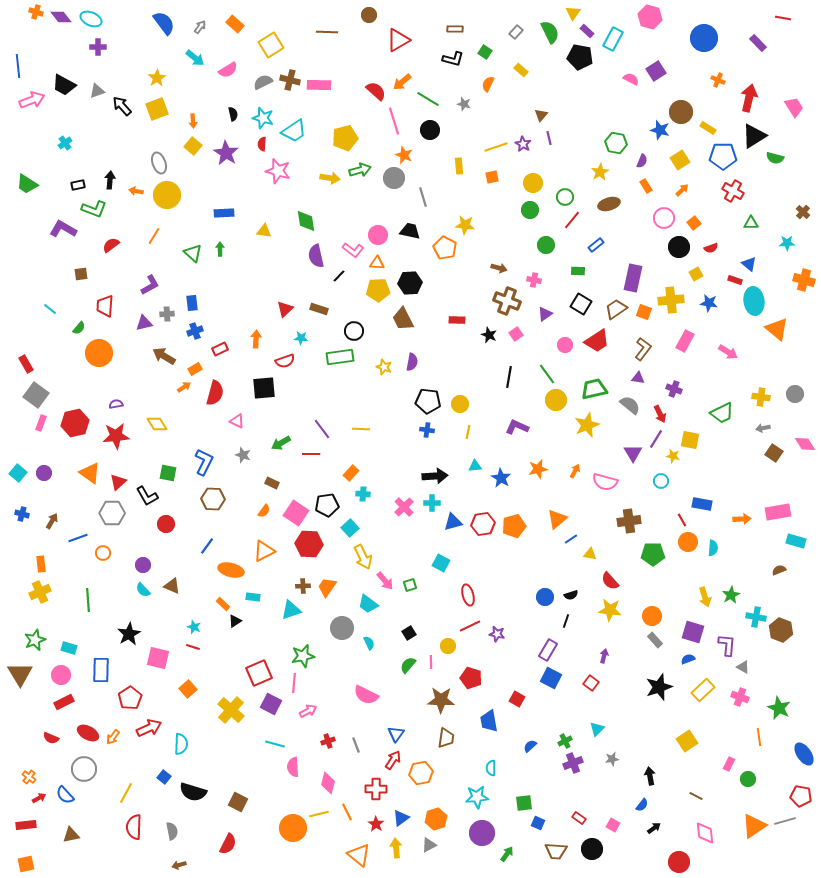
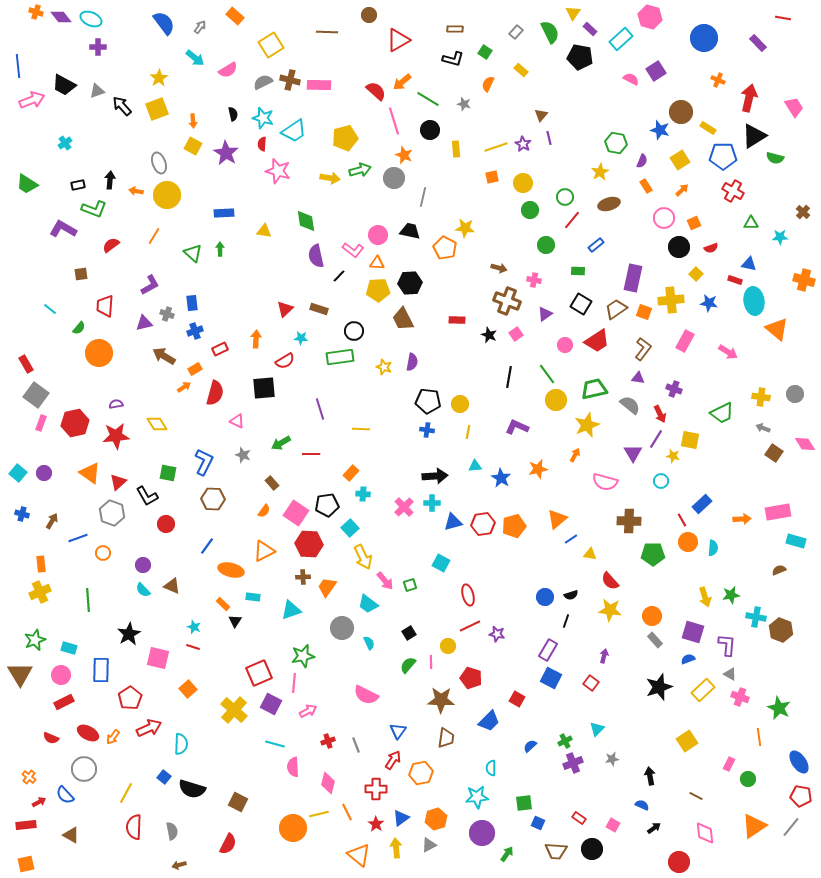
orange rectangle at (235, 24): moved 8 px up
purple rectangle at (587, 31): moved 3 px right, 2 px up
cyan rectangle at (613, 39): moved 8 px right; rotated 20 degrees clockwise
yellow star at (157, 78): moved 2 px right
yellow square at (193, 146): rotated 12 degrees counterclockwise
yellow rectangle at (459, 166): moved 3 px left, 17 px up
yellow circle at (533, 183): moved 10 px left
gray line at (423, 197): rotated 30 degrees clockwise
orange square at (694, 223): rotated 16 degrees clockwise
yellow star at (465, 225): moved 3 px down
cyan star at (787, 243): moved 7 px left, 6 px up
blue triangle at (749, 264): rotated 28 degrees counterclockwise
yellow square at (696, 274): rotated 16 degrees counterclockwise
gray cross at (167, 314): rotated 24 degrees clockwise
red semicircle at (285, 361): rotated 12 degrees counterclockwise
gray arrow at (763, 428): rotated 32 degrees clockwise
purple line at (322, 429): moved 2 px left, 20 px up; rotated 20 degrees clockwise
orange arrow at (575, 471): moved 16 px up
brown rectangle at (272, 483): rotated 24 degrees clockwise
blue rectangle at (702, 504): rotated 54 degrees counterclockwise
gray hexagon at (112, 513): rotated 20 degrees clockwise
brown cross at (629, 521): rotated 10 degrees clockwise
brown cross at (303, 586): moved 9 px up
green star at (731, 595): rotated 18 degrees clockwise
black triangle at (235, 621): rotated 24 degrees counterclockwise
gray triangle at (743, 667): moved 13 px left, 7 px down
yellow cross at (231, 710): moved 3 px right
blue trapezoid at (489, 721): rotated 125 degrees counterclockwise
blue triangle at (396, 734): moved 2 px right, 3 px up
blue ellipse at (804, 754): moved 5 px left, 8 px down
black semicircle at (193, 792): moved 1 px left, 3 px up
red arrow at (39, 798): moved 4 px down
blue semicircle at (642, 805): rotated 104 degrees counterclockwise
gray line at (785, 821): moved 6 px right, 6 px down; rotated 35 degrees counterclockwise
brown triangle at (71, 835): rotated 42 degrees clockwise
